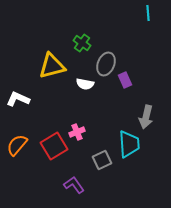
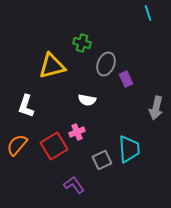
cyan line: rotated 14 degrees counterclockwise
green cross: rotated 18 degrees counterclockwise
purple rectangle: moved 1 px right, 1 px up
white semicircle: moved 2 px right, 16 px down
white L-shape: moved 8 px right, 7 px down; rotated 95 degrees counterclockwise
gray arrow: moved 10 px right, 9 px up
cyan trapezoid: moved 5 px down
